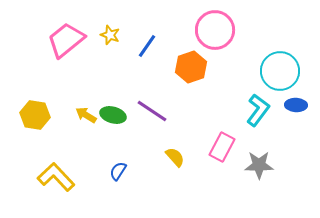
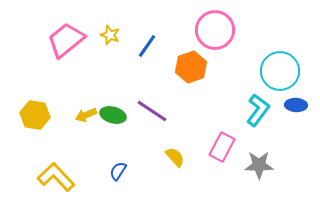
yellow arrow: rotated 55 degrees counterclockwise
